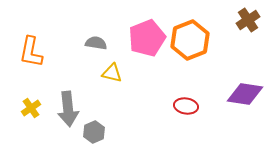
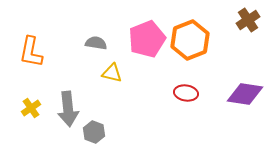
pink pentagon: moved 1 px down
red ellipse: moved 13 px up
gray hexagon: rotated 15 degrees counterclockwise
